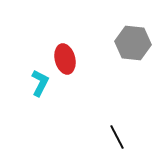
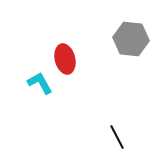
gray hexagon: moved 2 px left, 4 px up
cyan L-shape: rotated 56 degrees counterclockwise
